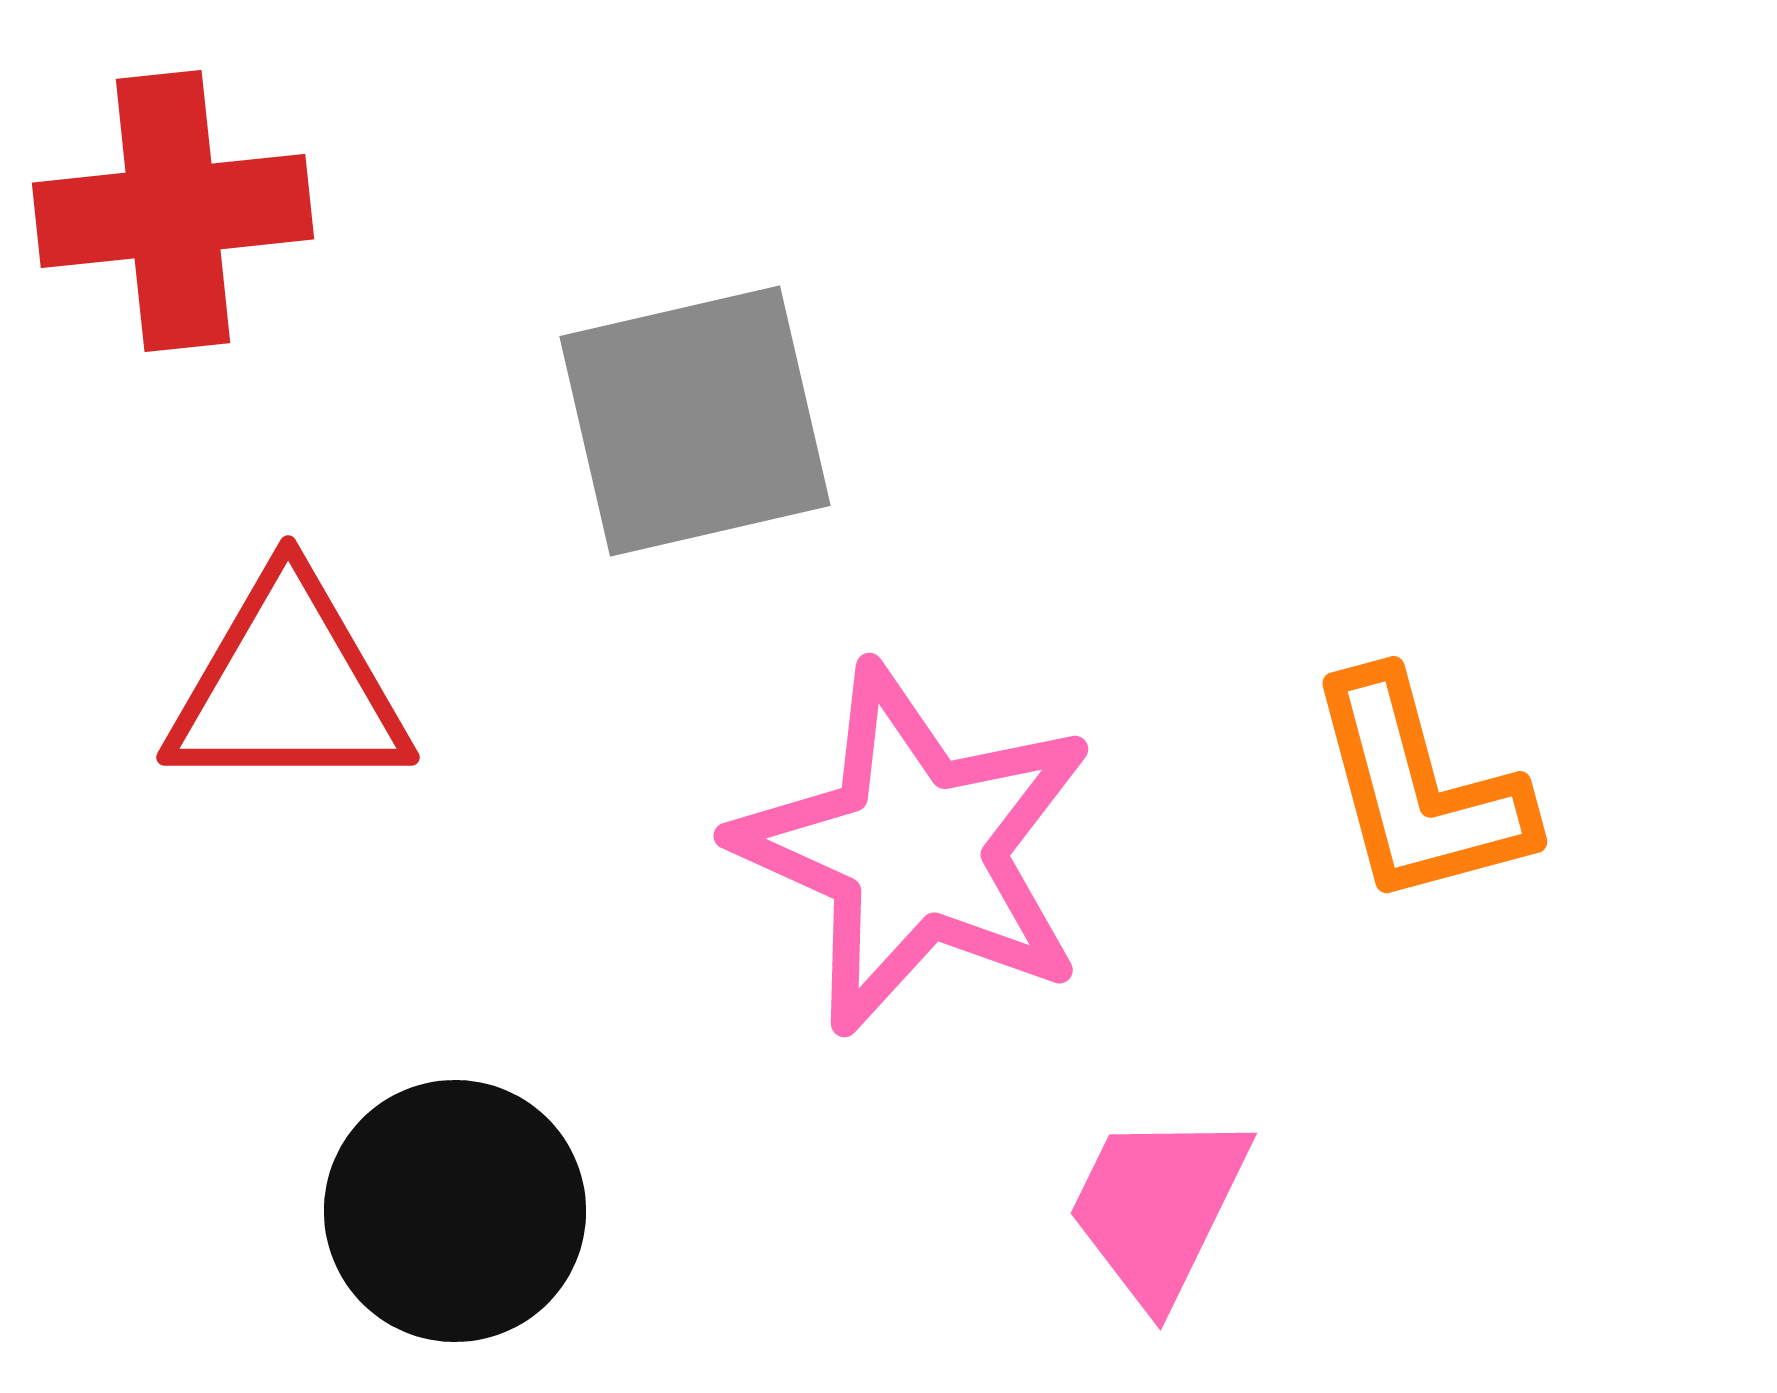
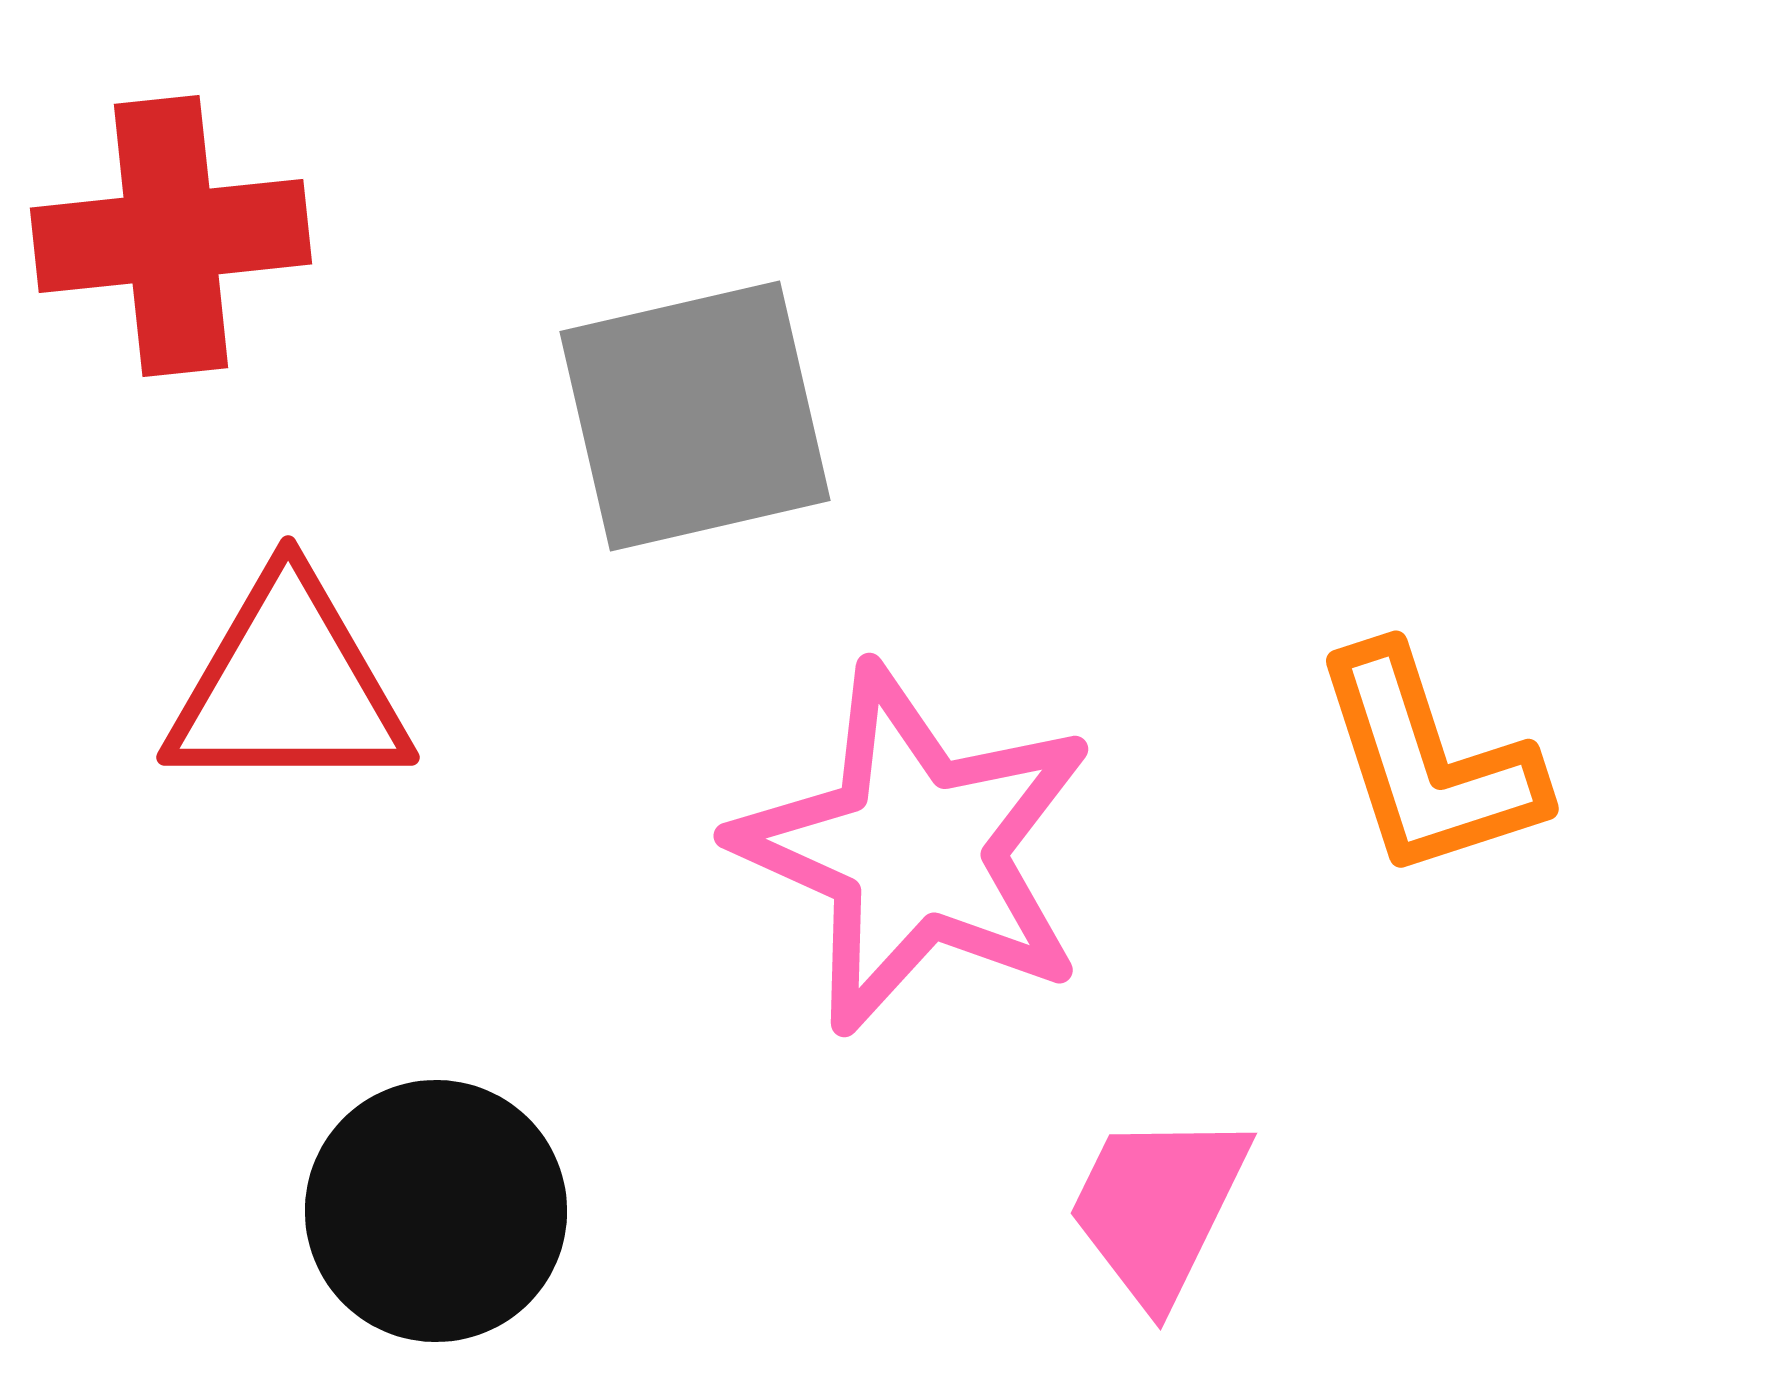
red cross: moved 2 px left, 25 px down
gray square: moved 5 px up
orange L-shape: moved 9 px right, 27 px up; rotated 3 degrees counterclockwise
black circle: moved 19 px left
